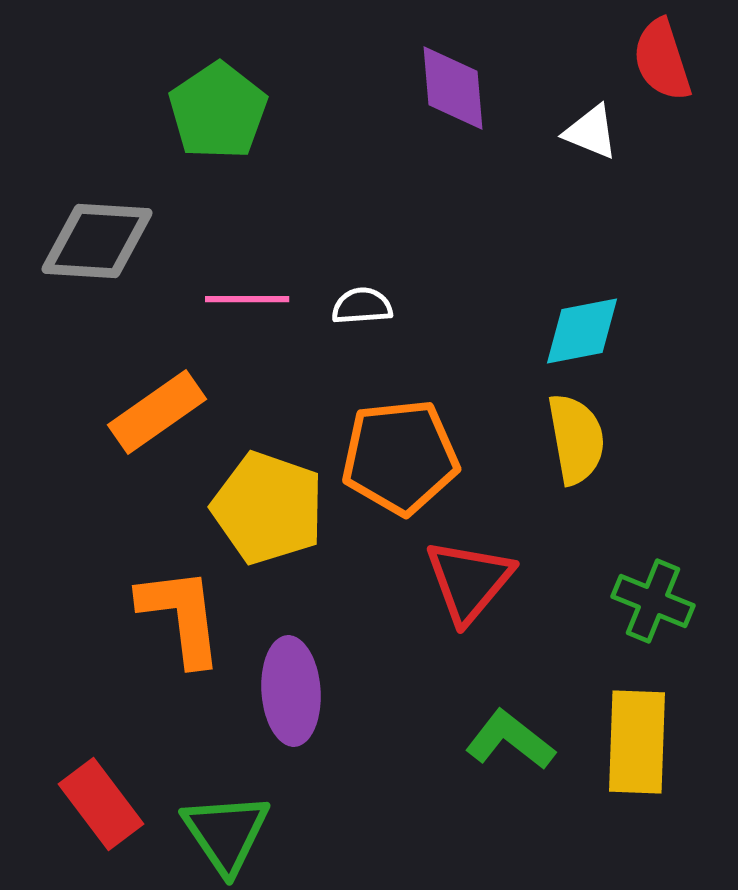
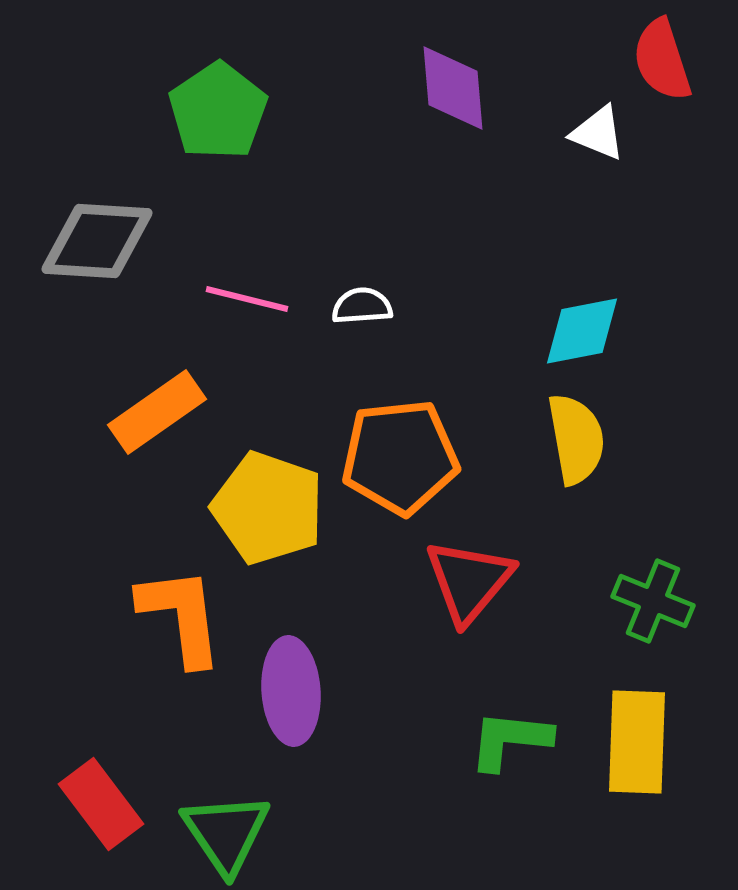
white triangle: moved 7 px right, 1 px down
pink line: rotated 14 degrees clockwise
green L-shape: rotated 32 degrees counterclockwise
